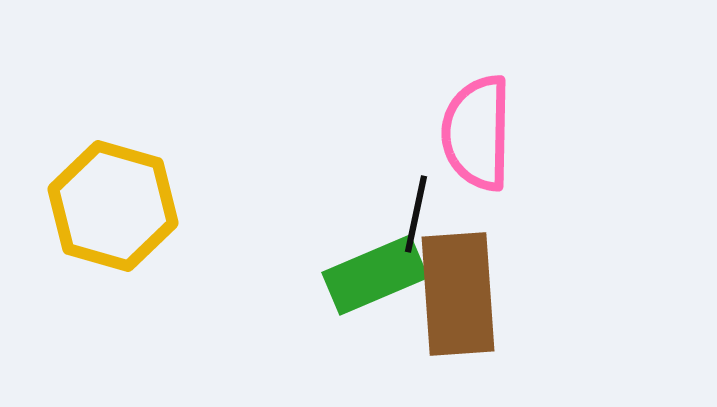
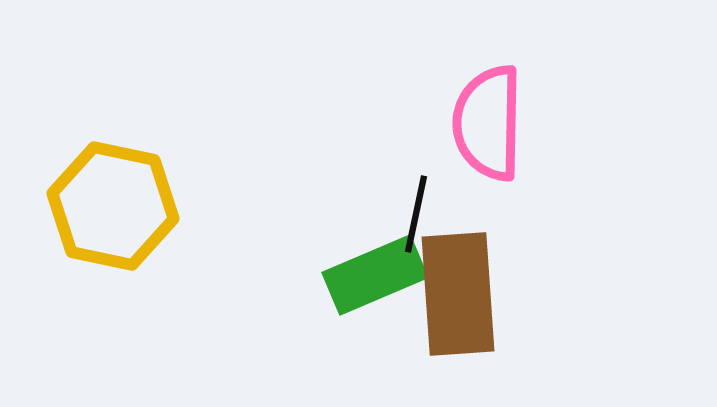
pink semicircle: moved 11 px right, 10 px up
yellow hexagon: rotated 4 degrees counterclockwise
